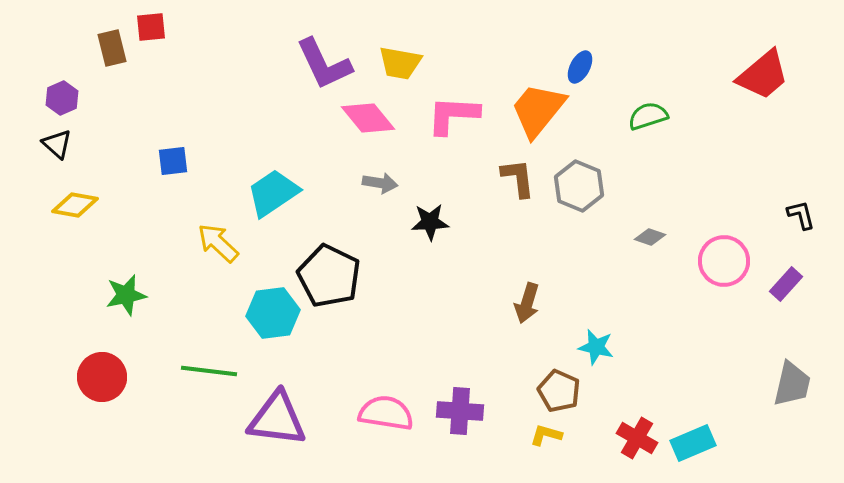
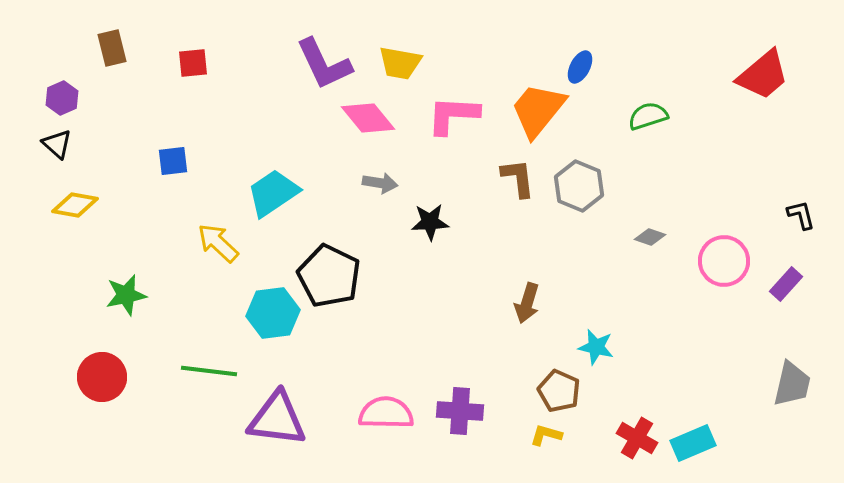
red square: moved 42 px right, 36 px down
pink semicircle: rotated 8 degrees counterclockwise
